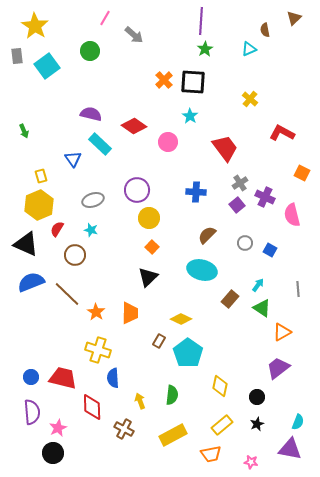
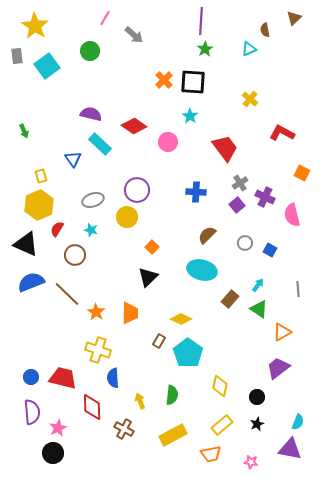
yellow circle at (149, 218): moved 22 px left, 1 px up
green triangle at (262, 308): moved 3 px left, 1 px down
